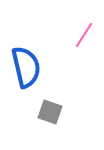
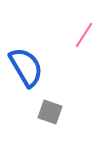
blue semicircle: rotated 18 degrees counterclockwise
